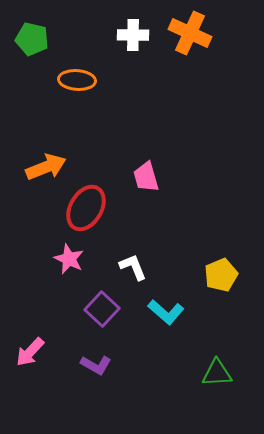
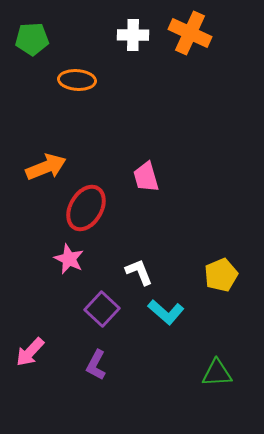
green pentagon: rotated 16 degrees counterclockwise
white L-shape: moved 6 px right, 5 px down
purple L-shape: rotated 88 degrees clockwise
